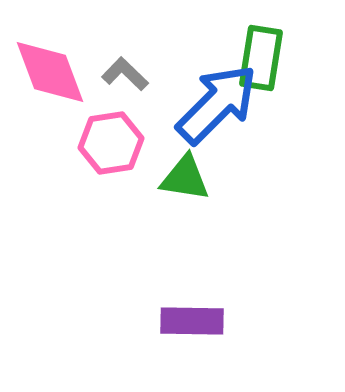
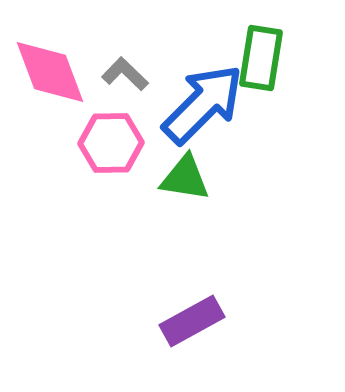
blue arrow: moved 14 px left
pink hexagon: rotated 8 degrees clockwise
purple rectangle: rotated 30 degrees counterclockwise
